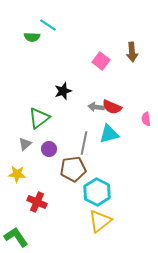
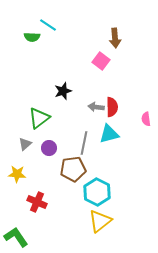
brown arrow: moved 17 px left, 14 px up
red semicircle: rotated 114 degrees counterclockwise
purple circle: moved 1 px up
